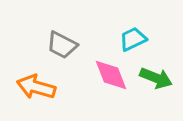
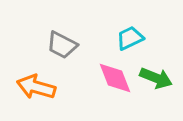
cyan trapezoid: moved 3 px left, 1 px up
pink diamond: moved 4 px right, 3 px down
